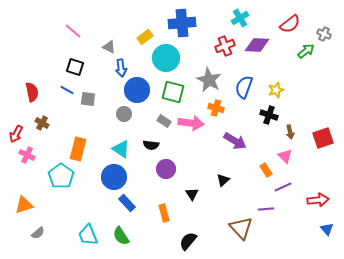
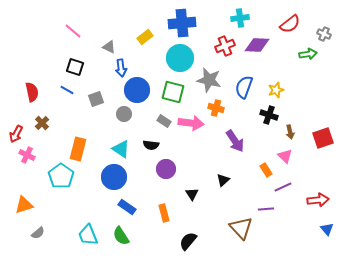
cyan cross at (240, 18): rotated 24 degrees clockwise
green arrow at (306, 51): moved 2 px right, 3 px down; rotated 30 degrees clockwise
cyan circle at (166, 58): moved 14 px right
gray star at (209, 80): rotated 15 degrees counterclockwise
gray square at (88, 99): moved 8 px right; rotated 28 degrees counterclockwise
brown cross at (42, 123): rotated 16 degrees clockwise
purple arrow at (235, 141): rotated 25 degrees clockwise
blue rectangle at (127, 203): moved 4 px down; rotated 12 degrees counterclockwise
